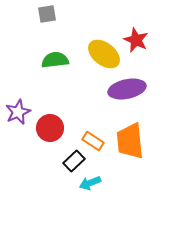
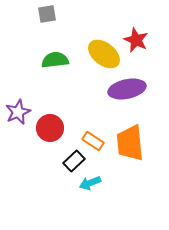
orange trapezoid: moved 2 px down
